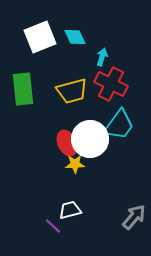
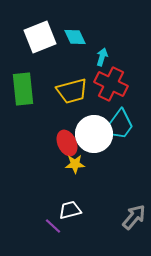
white circle: moved 4 px right, 5 px up
